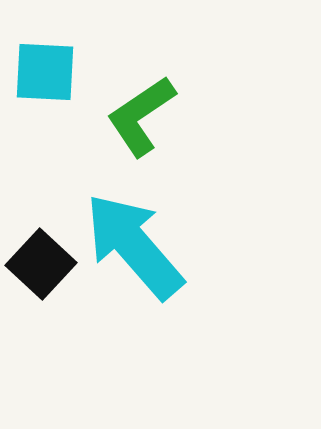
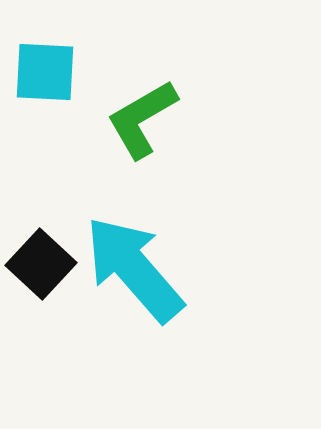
green L-shape: moved 1 px right, 3 px down; rotated 4 degrees clockwise
cyan arrow: moved 23 px down
